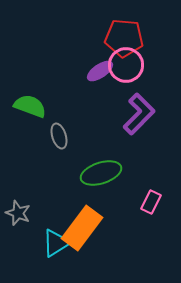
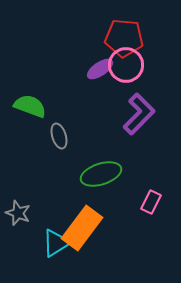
purple ellipse: moved 2 px up
green ellipse: moved 1 px down
